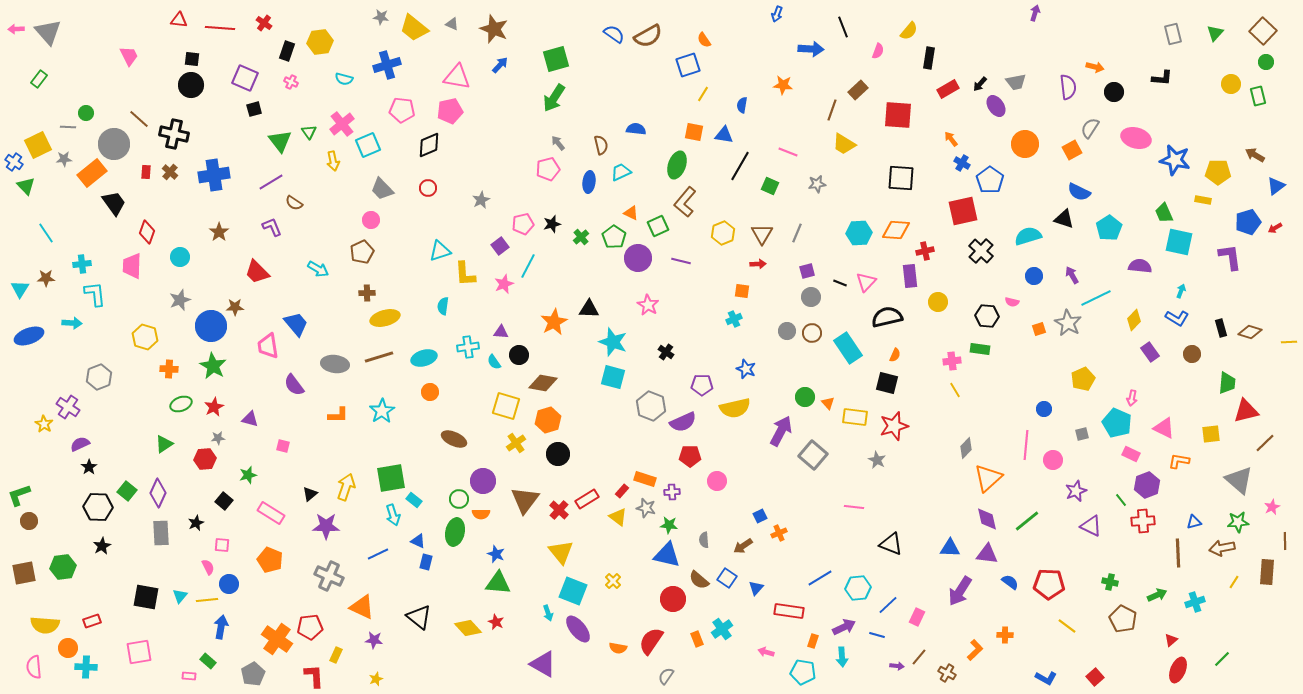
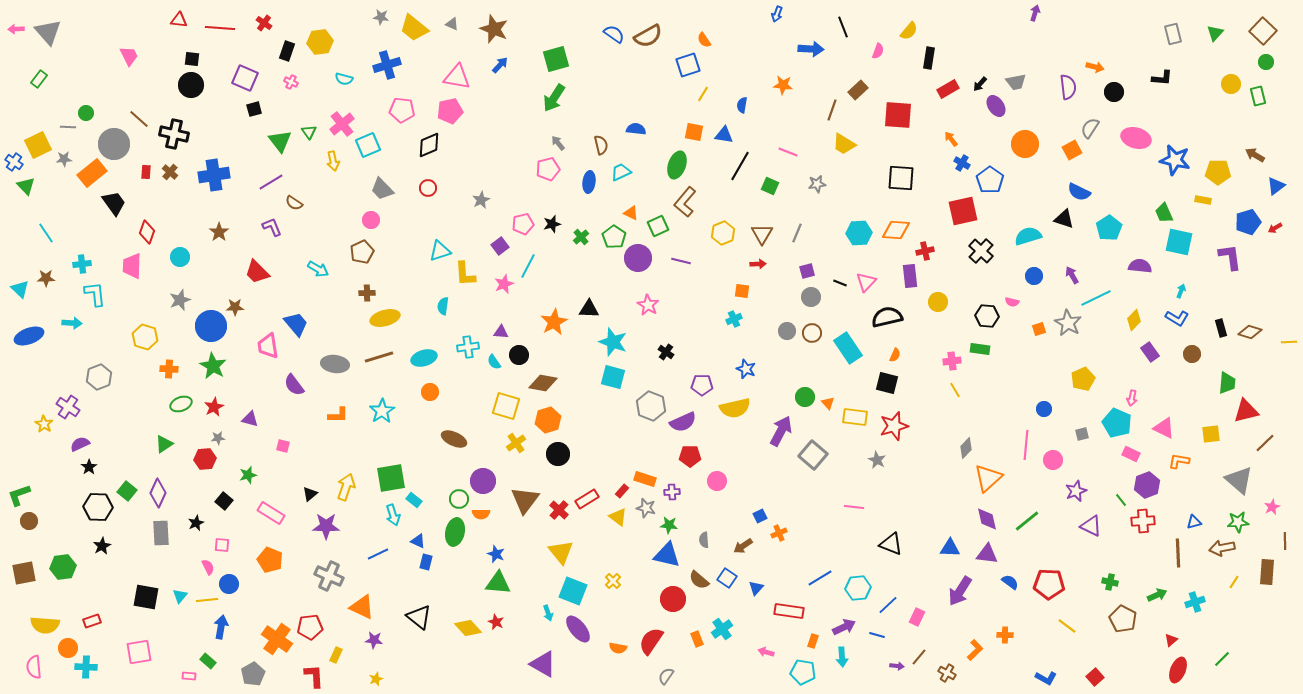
cyan triangle at (20, 289): rotated 18 degrees counterclockwise
